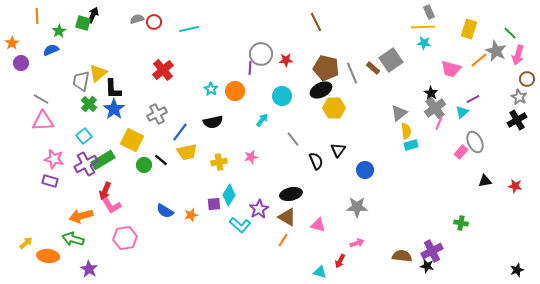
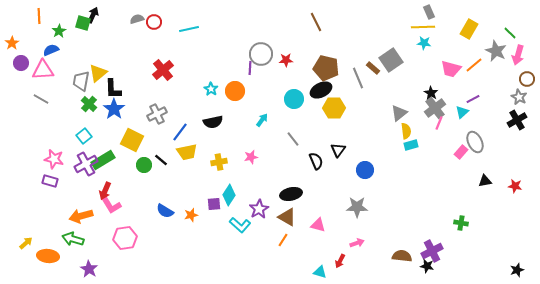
orange line at (37, 16): moved 2 px right
yellow rectangle at (469, 29): rotated 12 degrees clockwise
orange line at (479, 60): moved 5 px left, 5 px down
gray line at (352, 73): moved 6 px right, 5 px down
cyan circle at (282, 96): moved 12 px right, 3 px down
pink triangle at (43, 121): moved 51 px up
